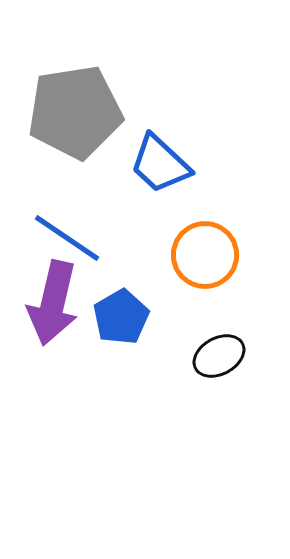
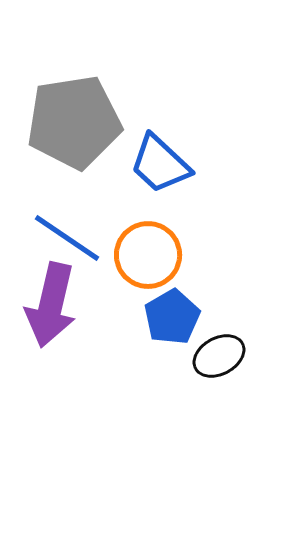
gray pentagon: moved 1 px left, 10 px down
orange circle: moved 57 px left
purple arrow: moved 2 px left, 2 px down
blue pentagon: moved 51 px right
